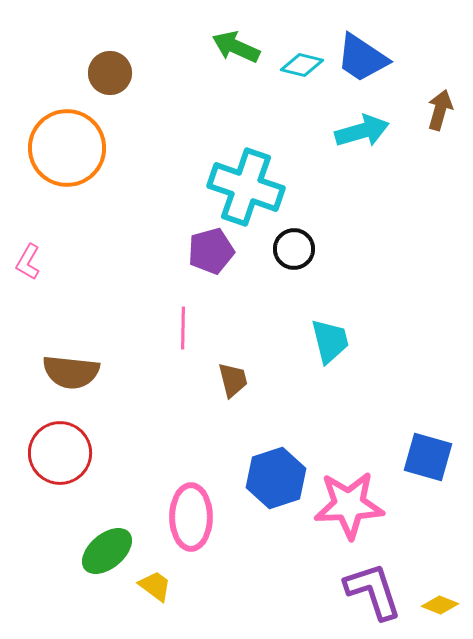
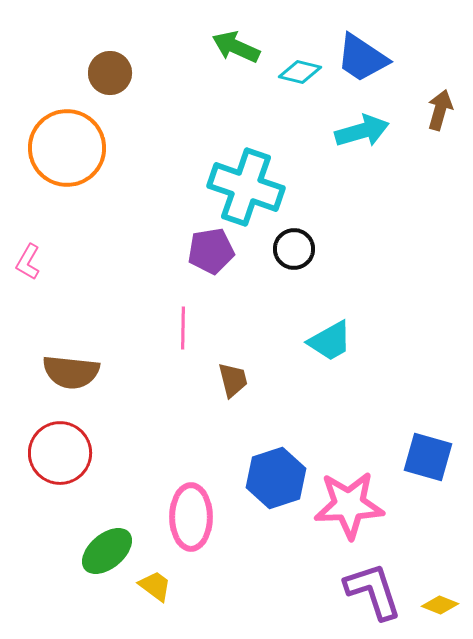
cyan diamond: moved 2 px left, 7 px down
purple pentagon: rotated 6 degrees clockwise
cyan trapezoid: rotated 75 degrees clockwise
